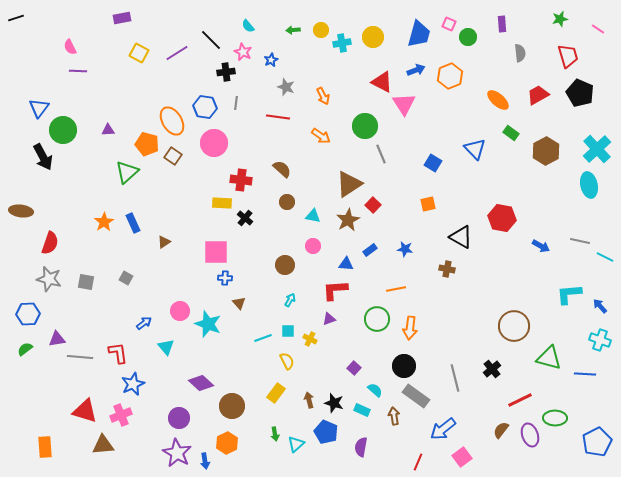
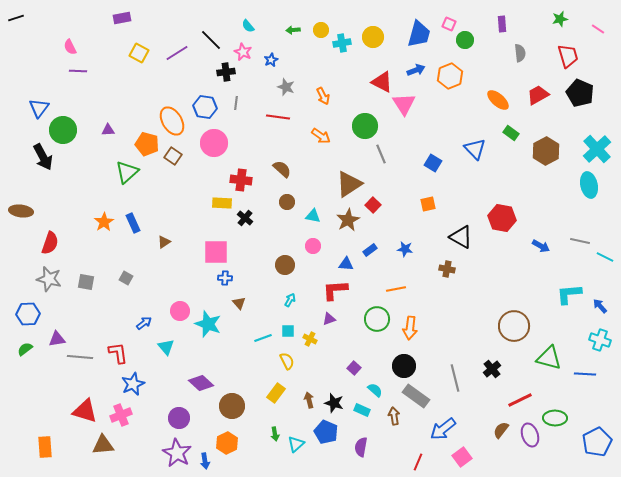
green circle at (468, 37): moved 3 px left, 3 px down
